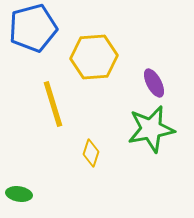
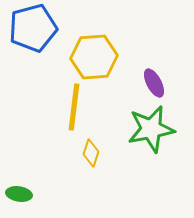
yellow line: moved 21 px right, 3 px down; rotated 24 degrees clockwise
